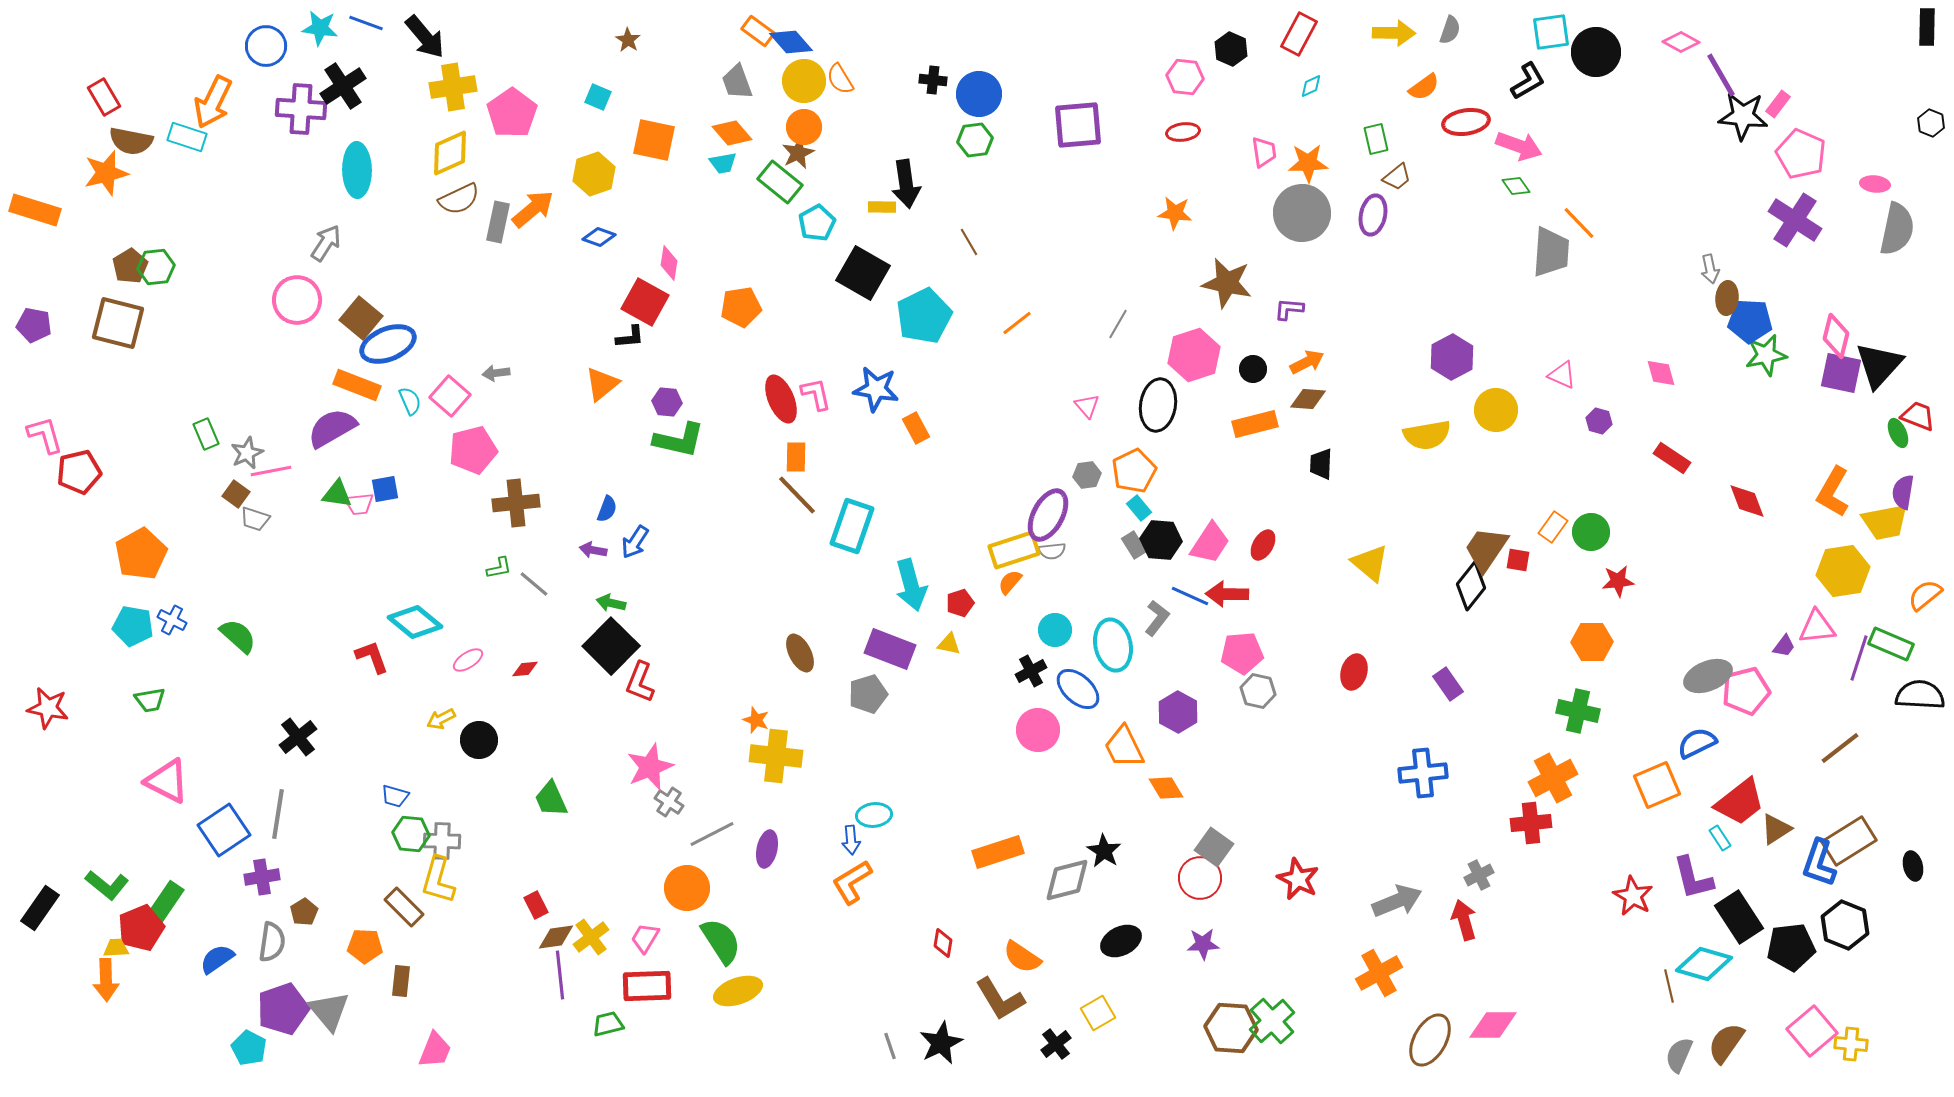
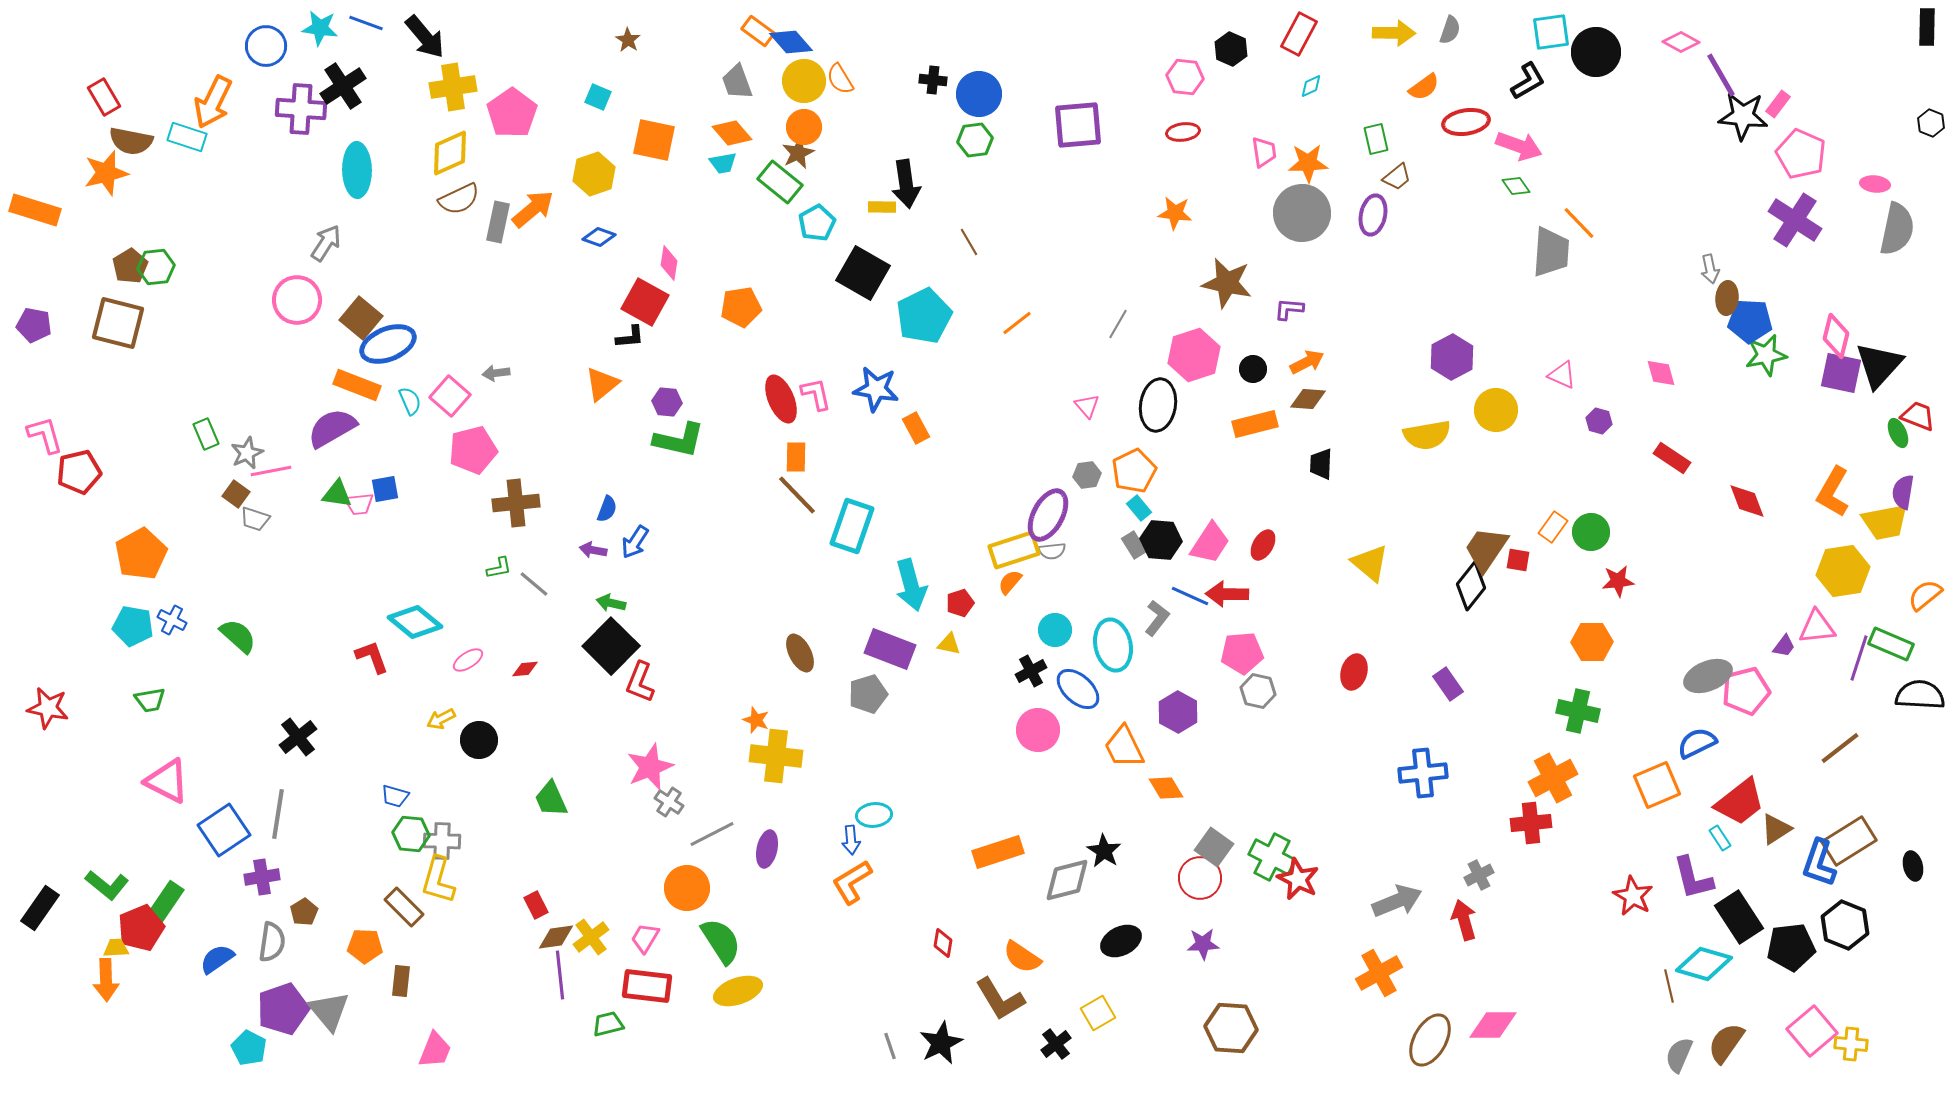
red rectangle at (647, 986): rotated 9 degrees clockwise
green cross at (1272, 1021): moved 164 px up; rotated 21 degrees counterclockwise
